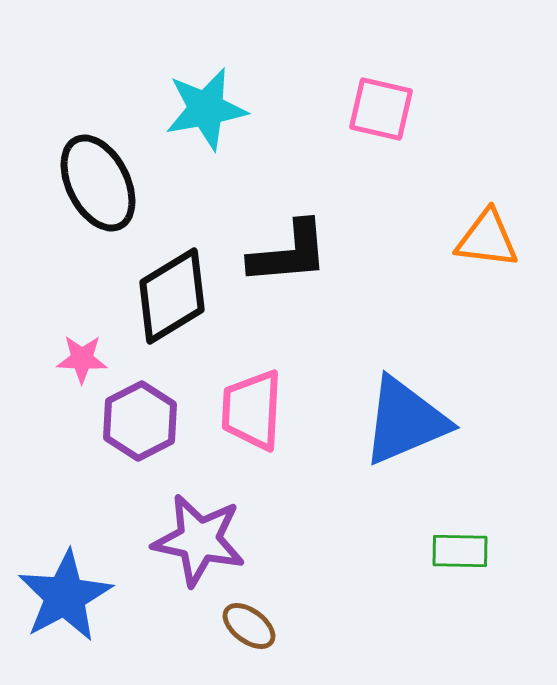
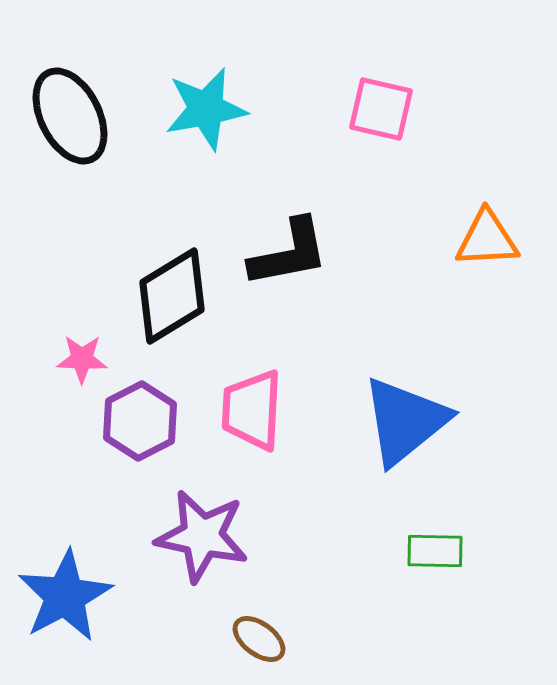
black ellipse: moved 28 px left, 67 px up
orange triangle: rotated 10 degrees counterclockwise
black L-shape: rotated 6 degrees counterclockwise
blue triangle: rotated 16 degrees counterclockwise
purple star: moved 3 px right, 4 px up
green rectangle: moved 25 px left
brown ellipse: moved 10 px right, 13 px down
